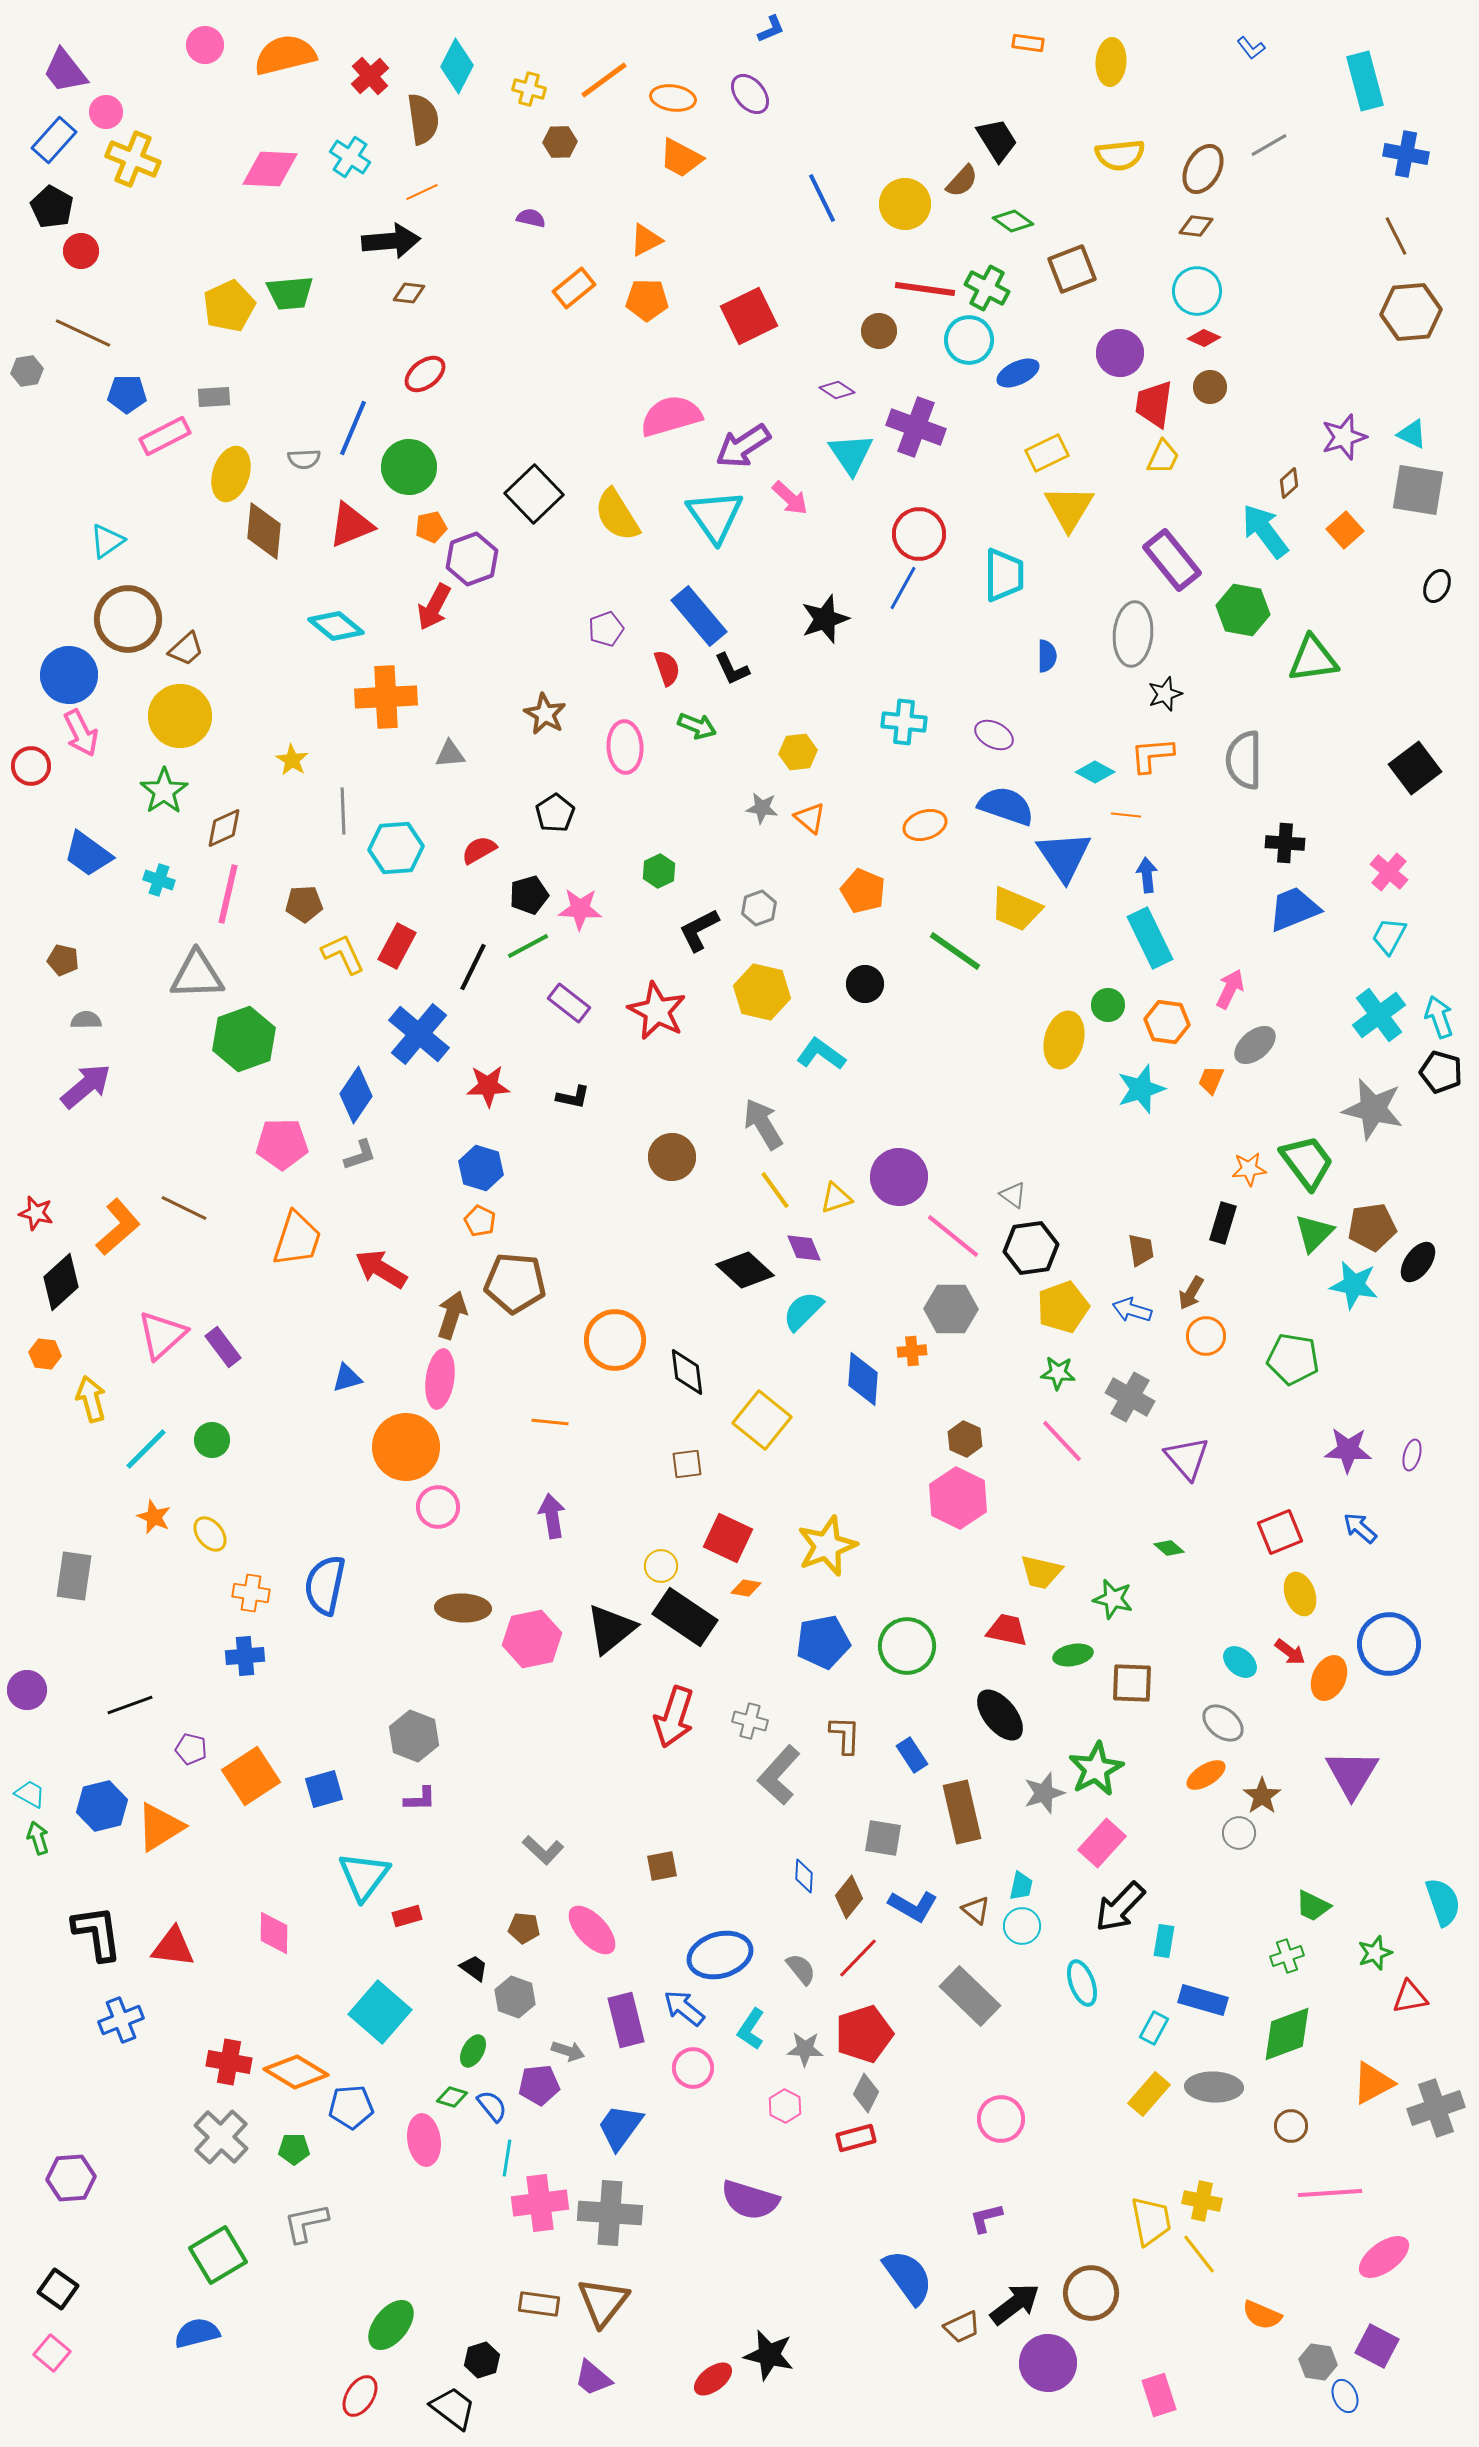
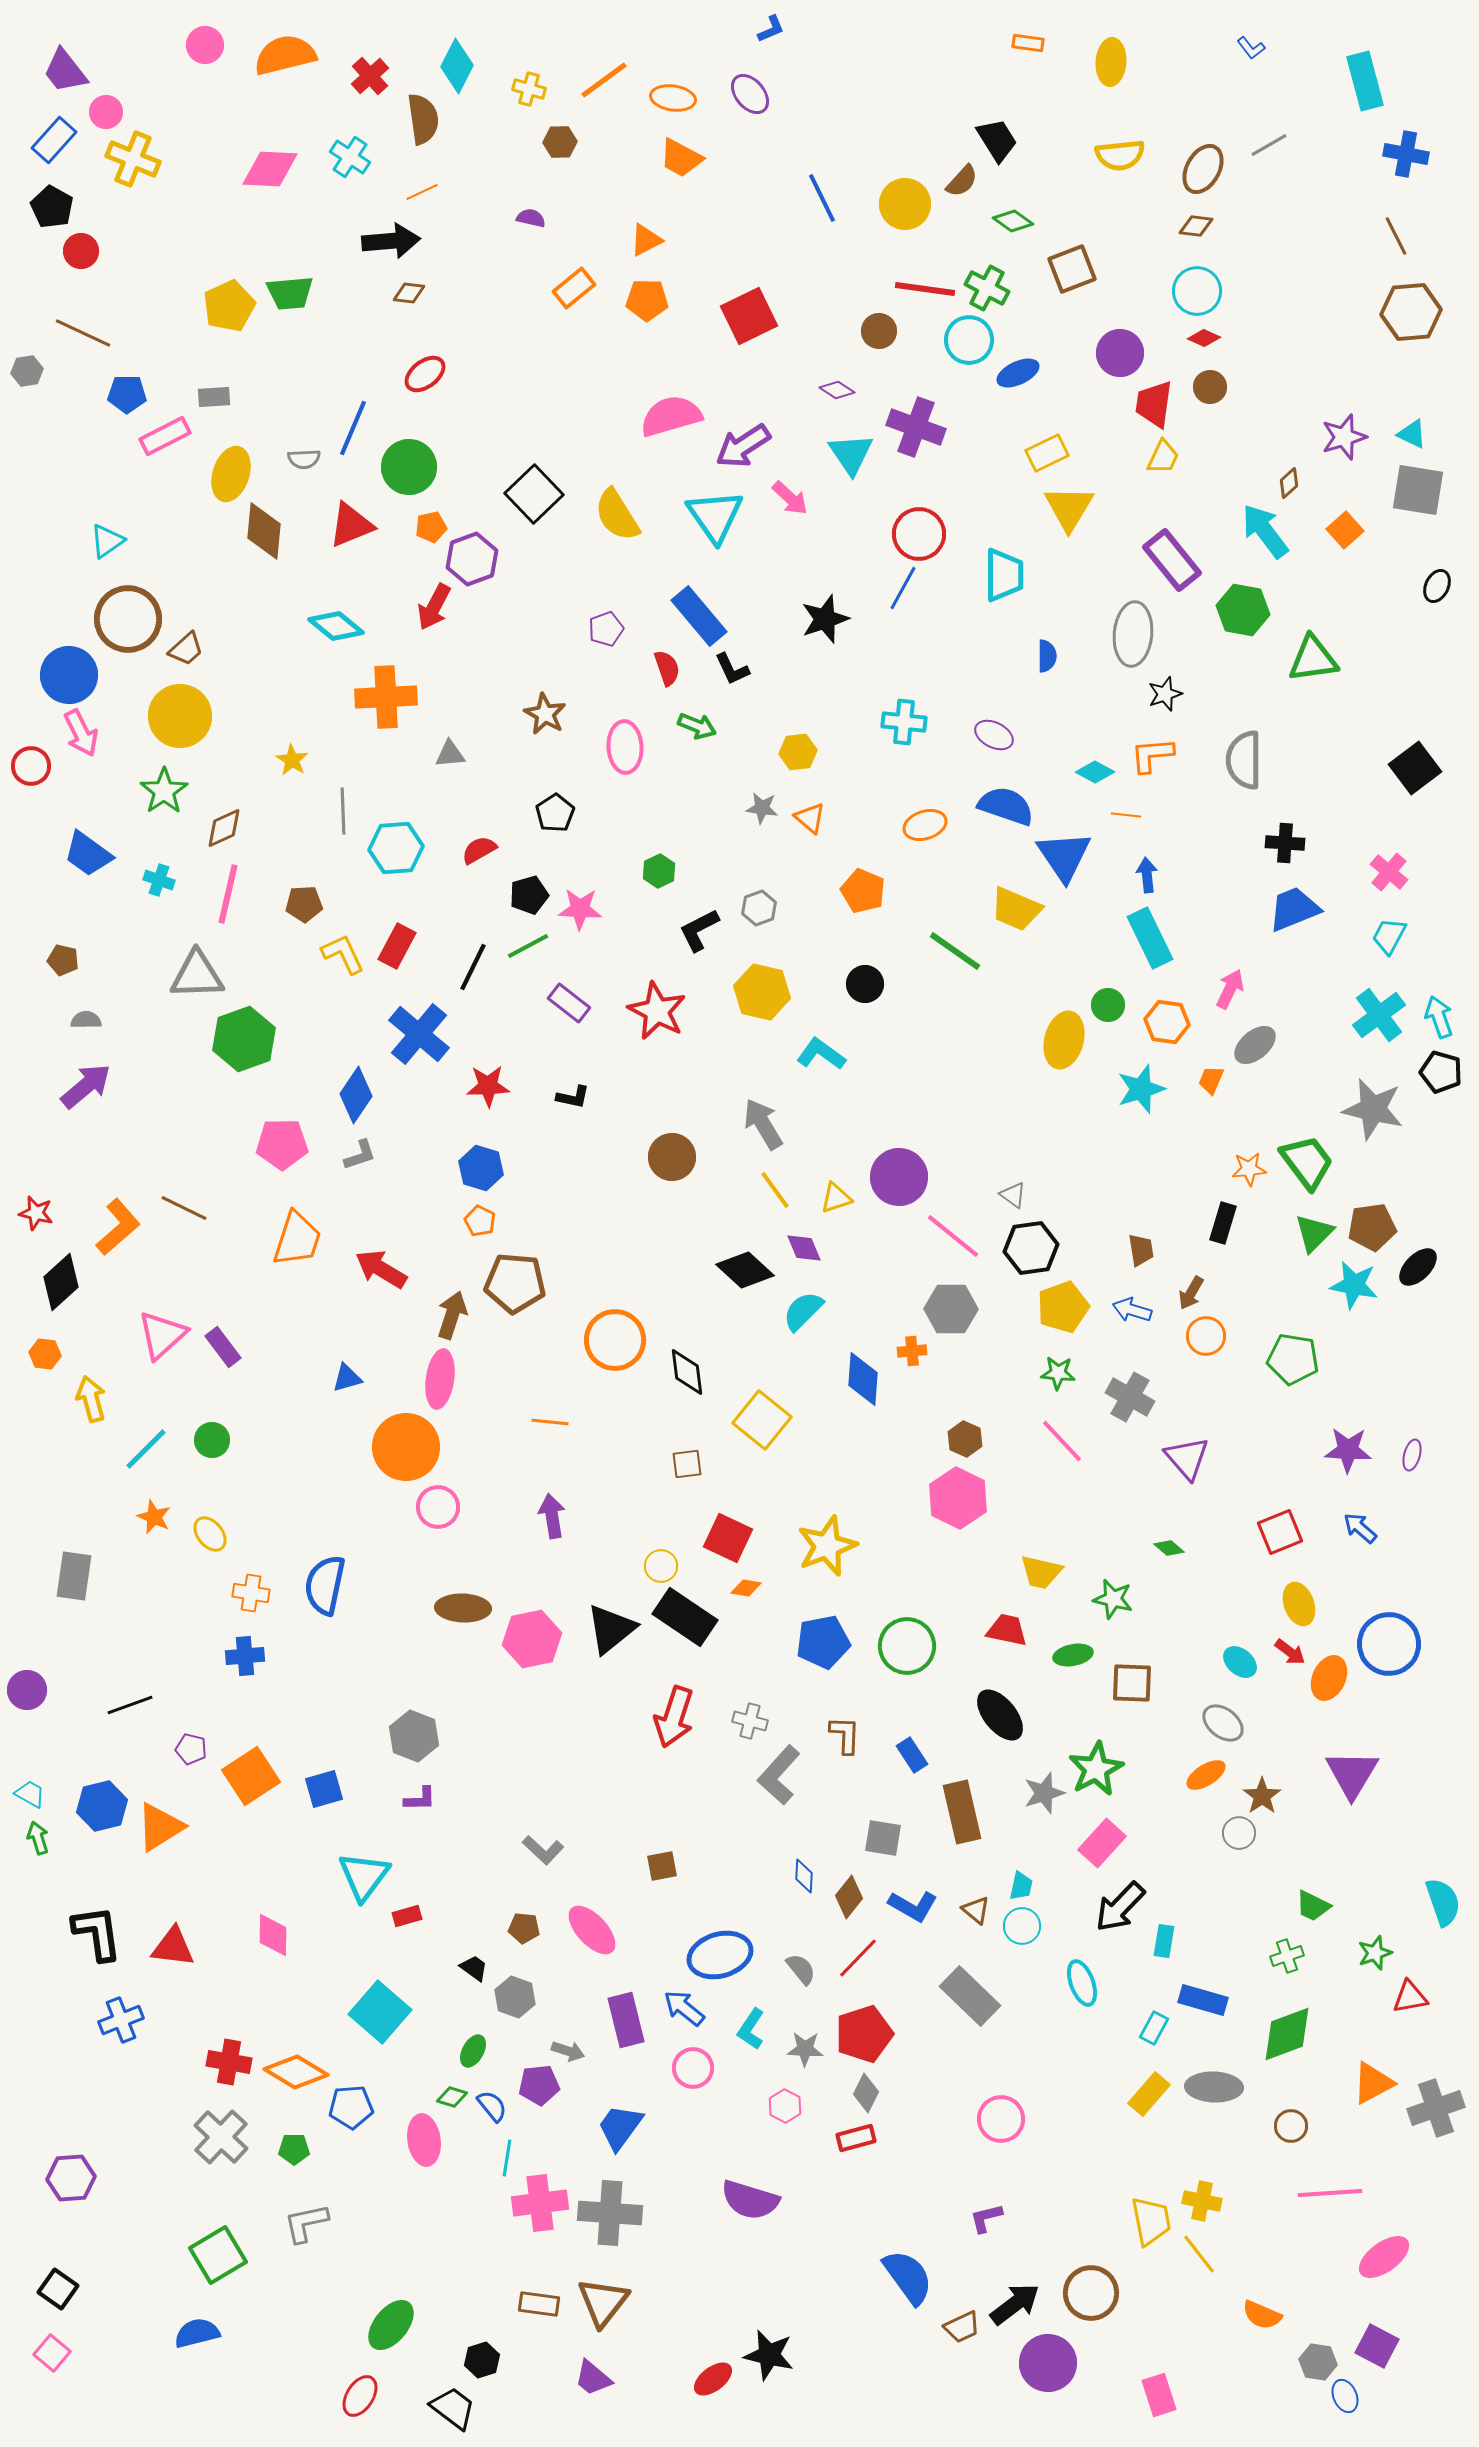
black ellipse at (1418, 1262): moved 5 px down; rotated 9 degrees clockwise
yellow ellipse at (1300, 1594): moved 1 px left, 10 px down
pink diamond at (274, 1933): moved 1 px left, 2 px down
